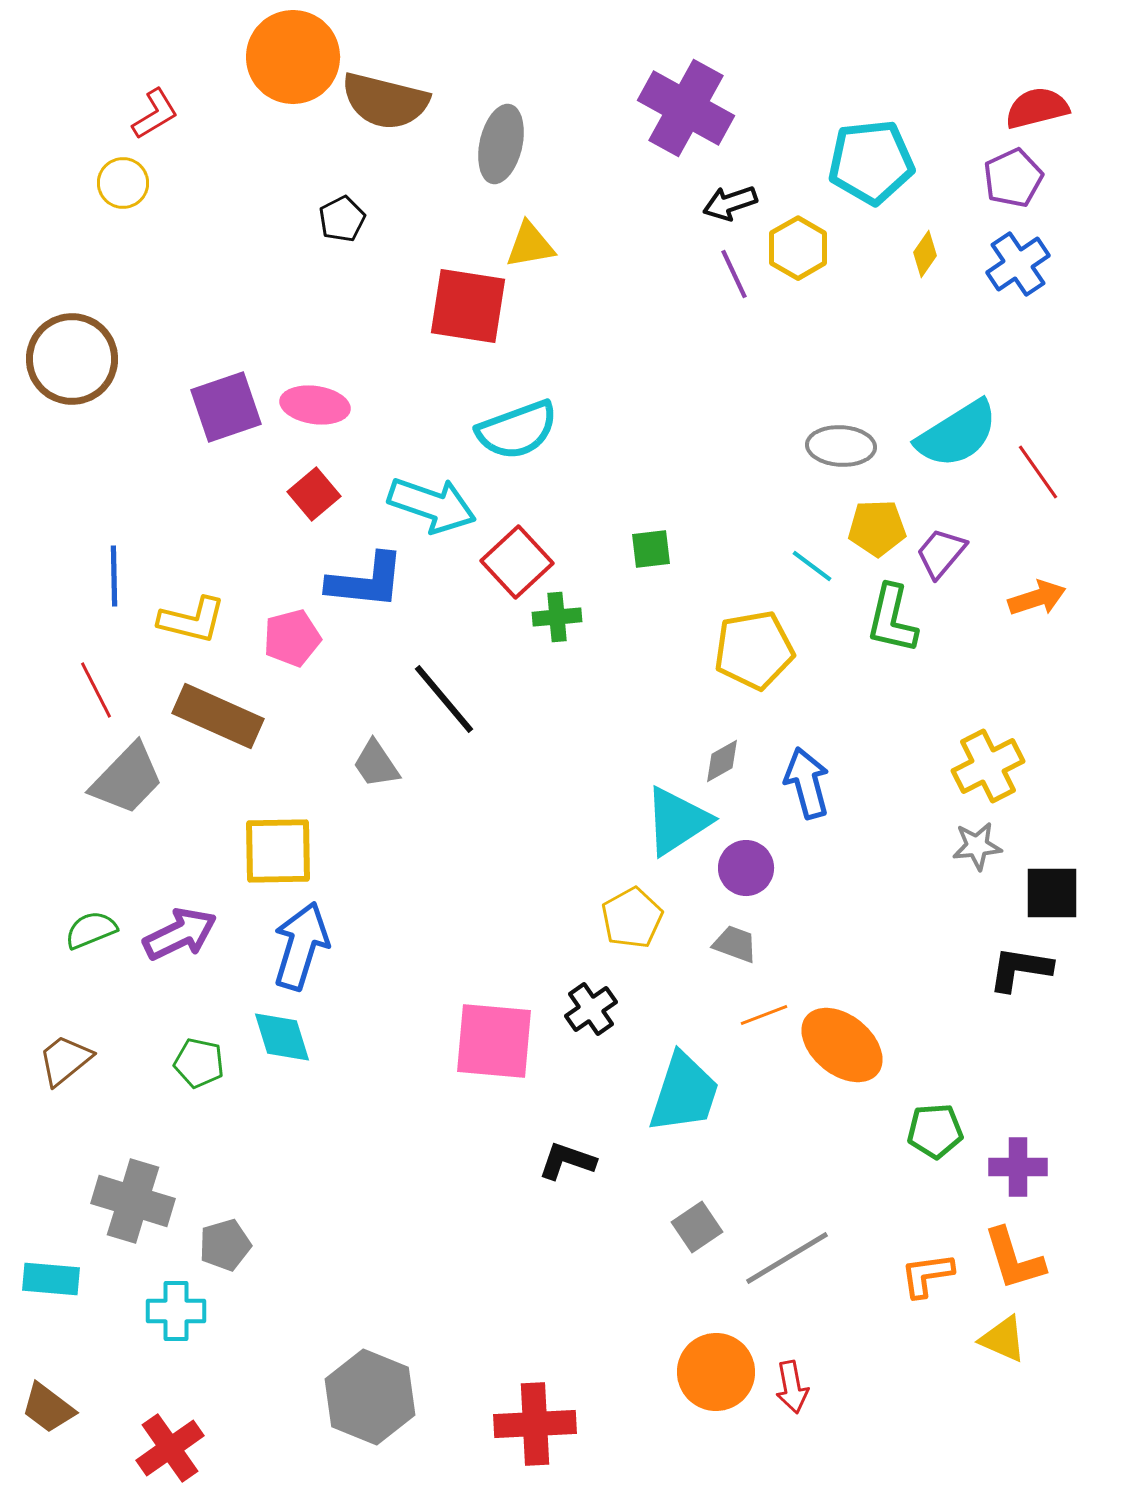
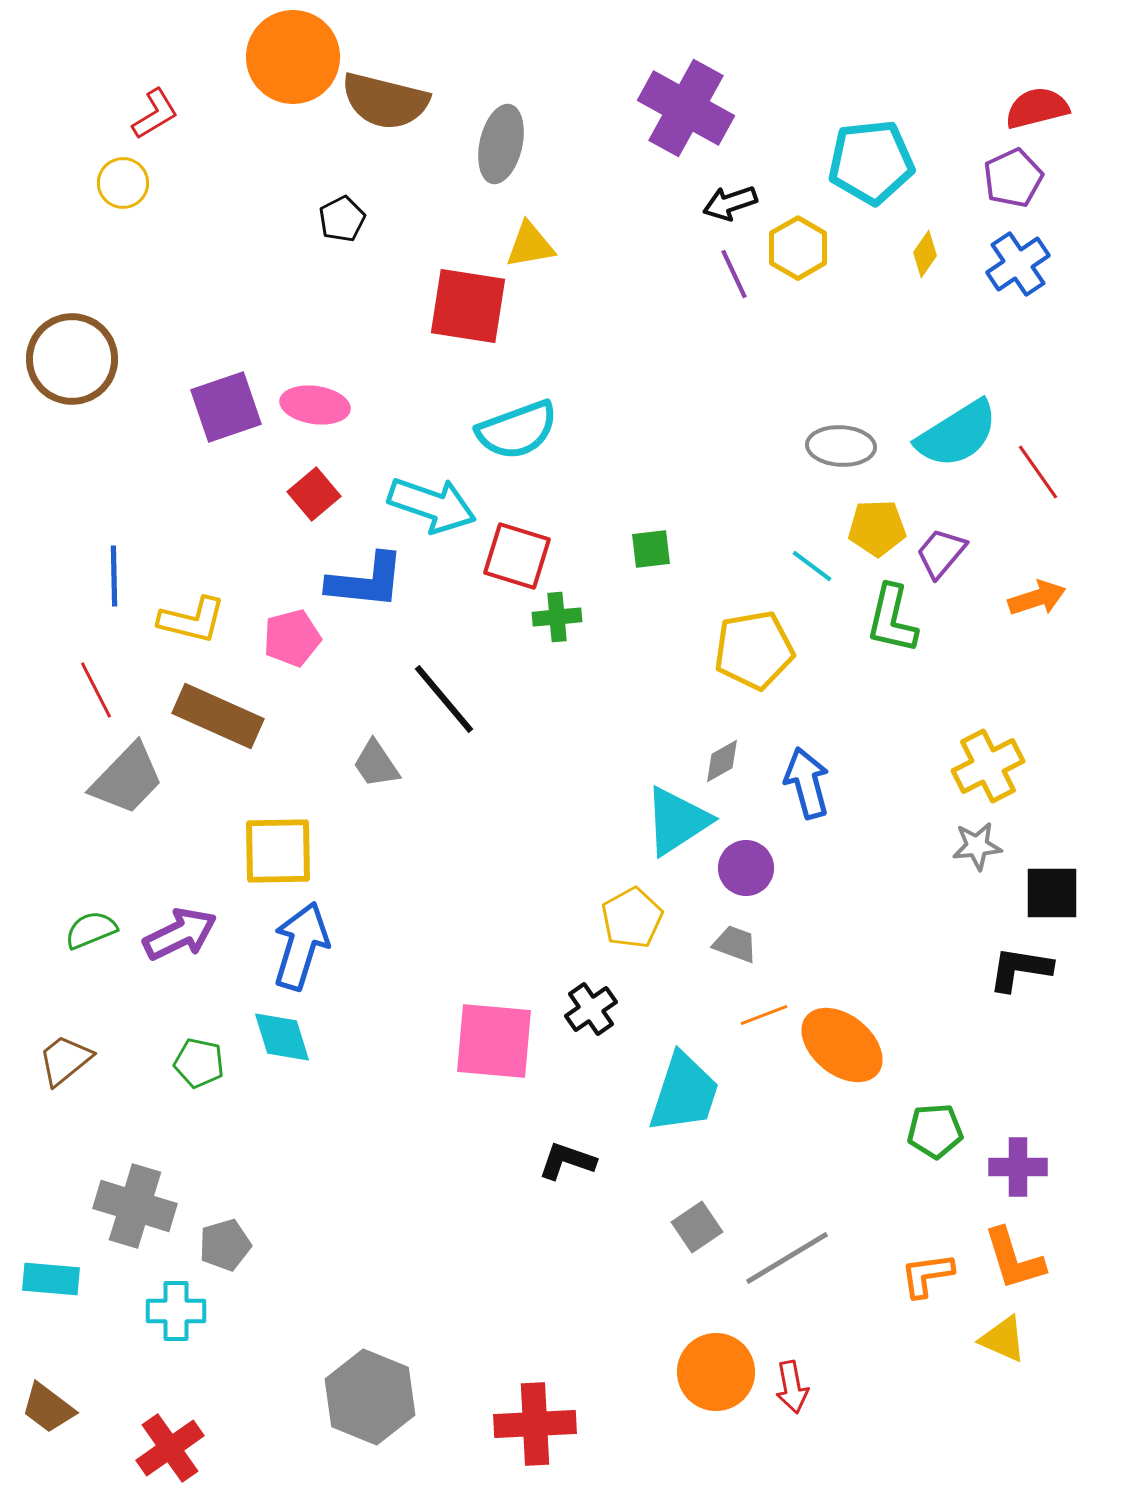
red square at (517, 562): moved 6 px up; rotated 30 degrees counterclockwise
gray cross at (133, 1201): moved 2 px right, 5 px down
